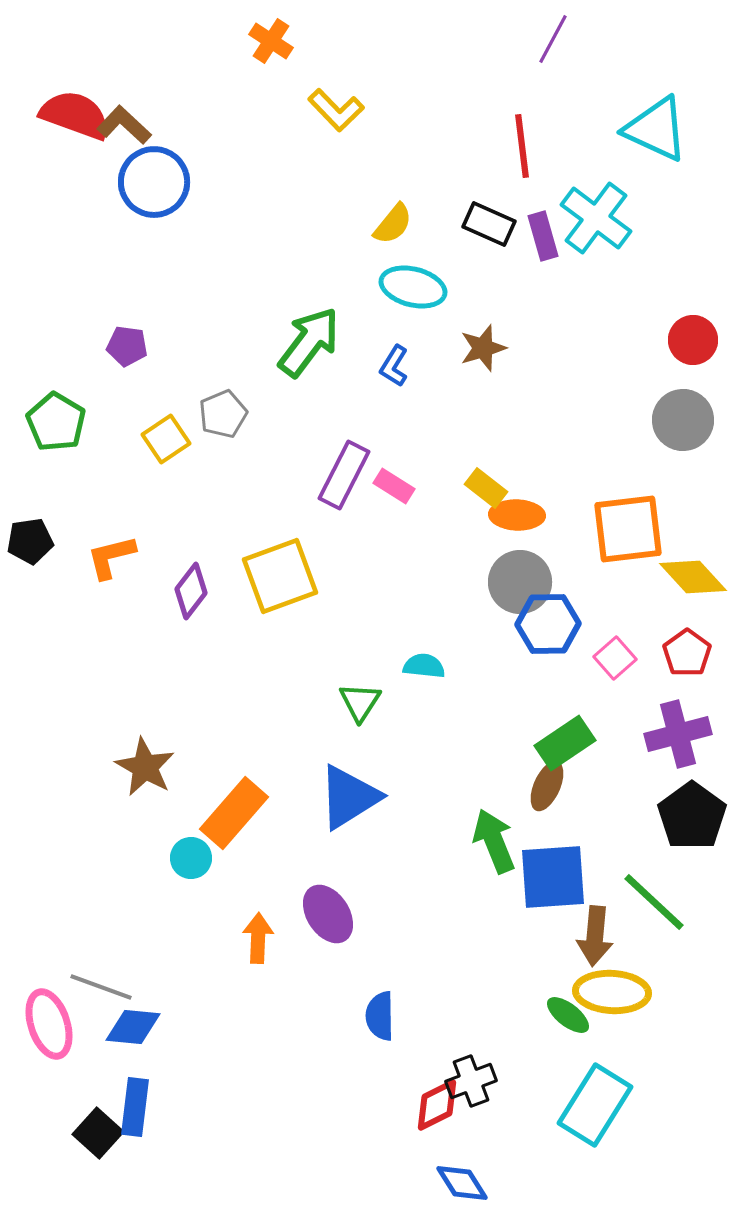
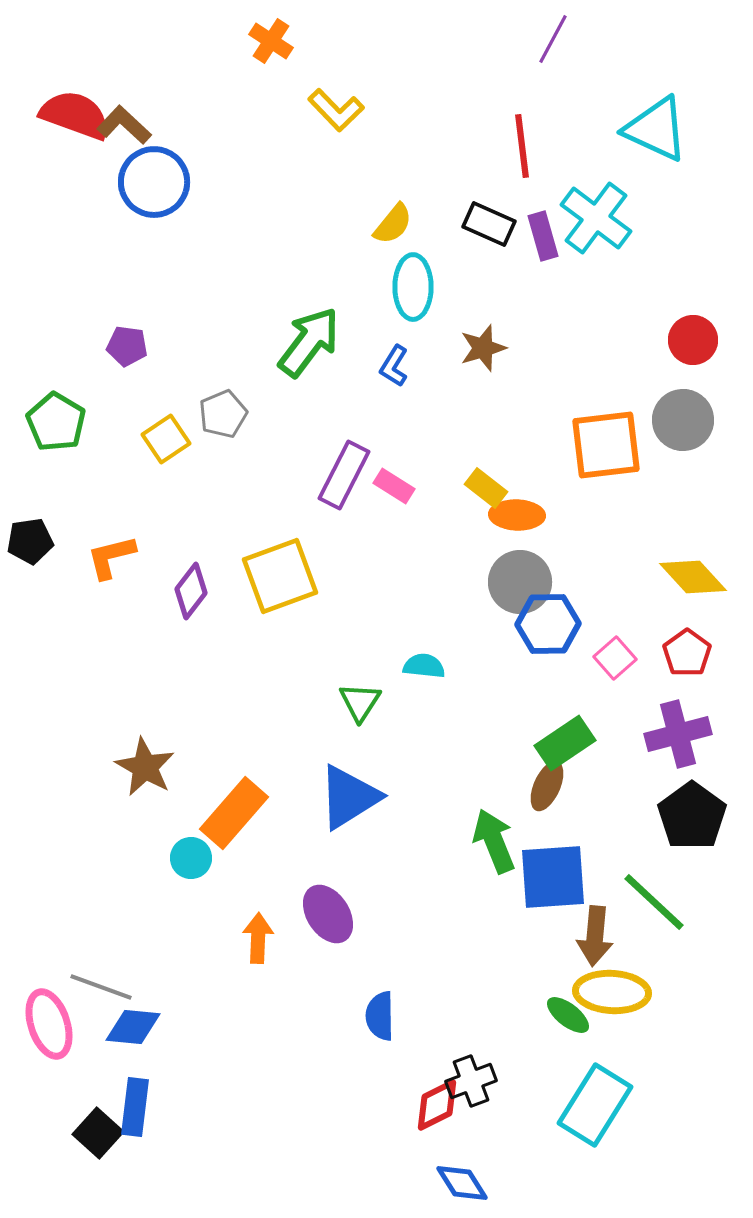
cyan ellipse at (413, 287): rotated 76 degrees clockwise
orange square at (628, 529): moved 22 px left, 84 px up
